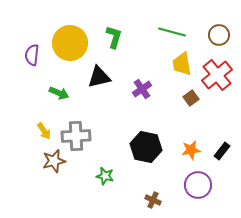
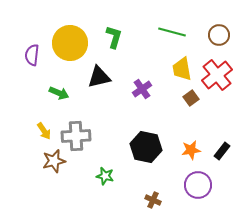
yellow trapezoid: moved 5 px down
